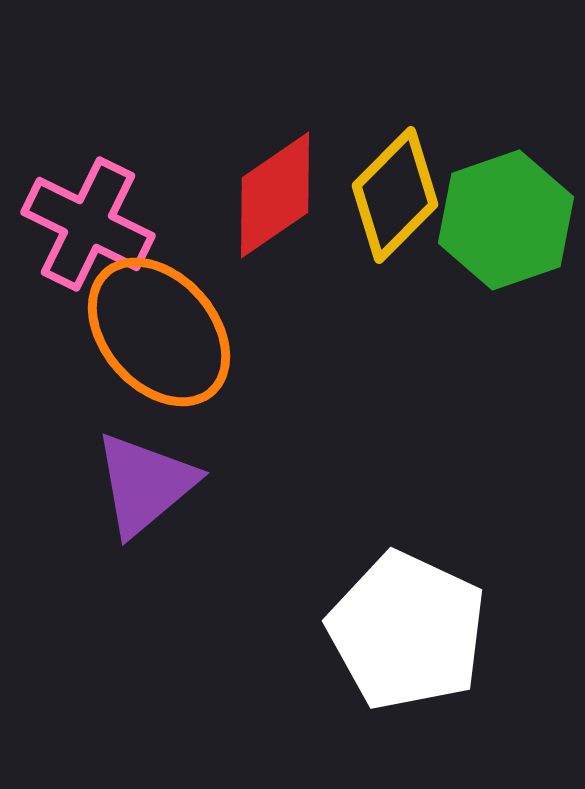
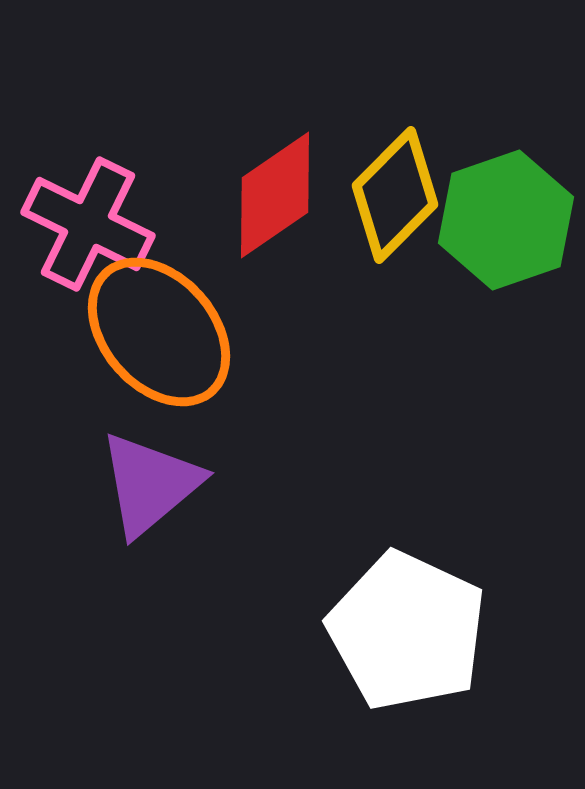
purple triangle: moved 5 px right
